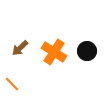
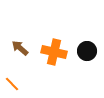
brown arrow: rotated 84 degrees clockwise
orange cross: rotated 20 degrees counterclockwise
